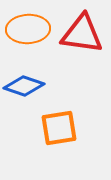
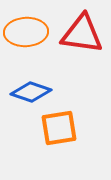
orange ellipse: moved 2 px left, 3 px down
blue diamond: moved 7 px right, 6 px down
